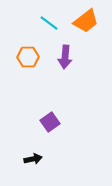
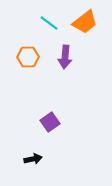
orange trapezoid: moved 1 px left, 1 px down
